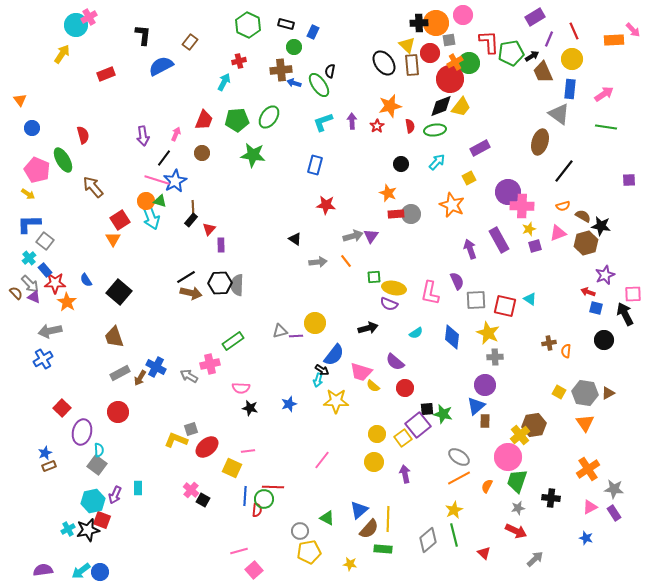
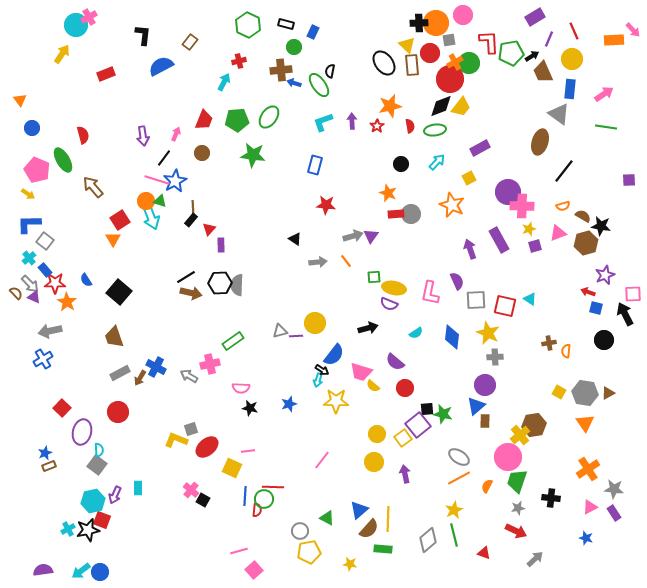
red triangle at (484, 553): rotated 24 degrees counterclockwise
